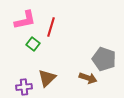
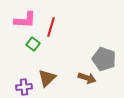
pink L-shape: rotated 15 degrees clockwise
brown arrow: moved 1 px left
